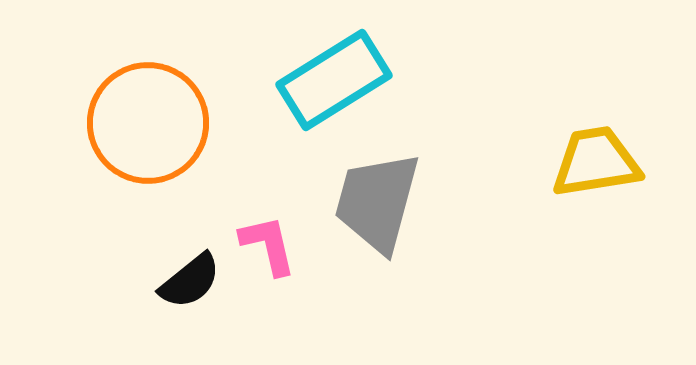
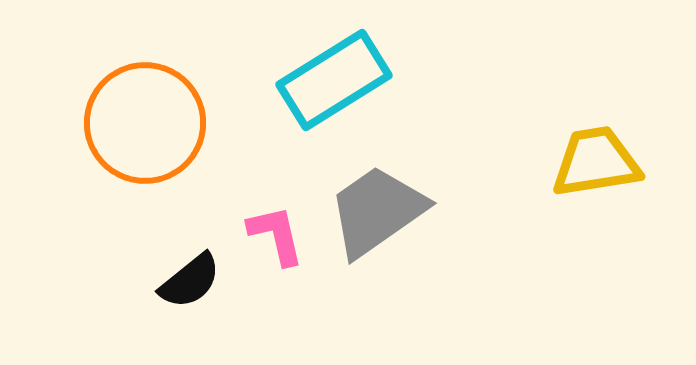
orange circle: moved 3 px left
gray trapezoid: moved 9 px down; rotated 40 degrees clockwise
pink L-shape: moved 8 px right, 10 px up
